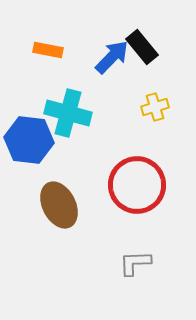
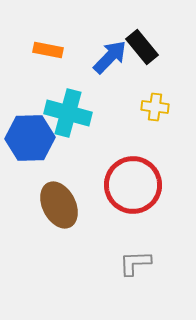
blue arrow: moved 2 px left
yellow cross: rotated 24 degrees clockwise
blue hexagon: moved 1 px right, 2 px up; rotated 9 degrees counterclockwise
red circle: moved 4 px left
